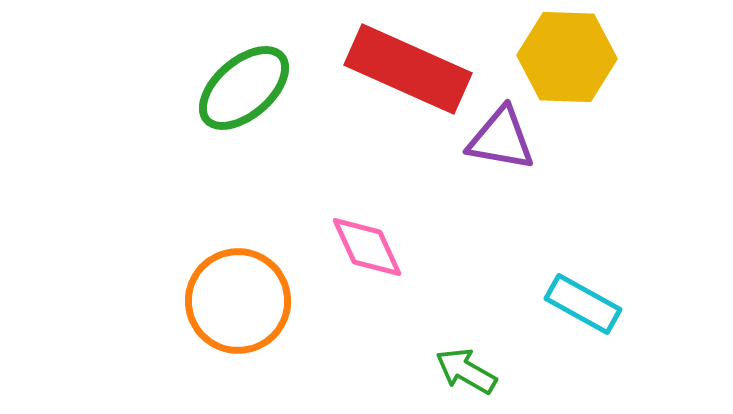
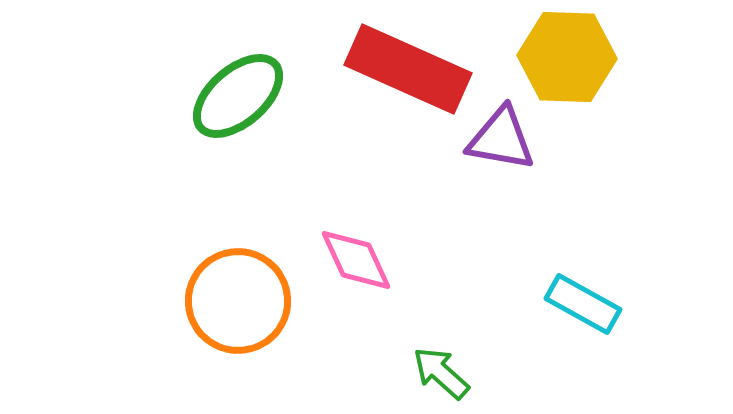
green ellipse: moved 6 px left, 8 px down
pink diamond: moved 11 px left, 13 px down
green arrow: moved 25 px left, 2 px down; rotated 12 degrees clockwise
